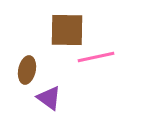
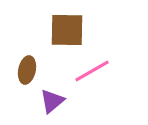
pink line: moved 4 px left, 14 px down; rotated 18 degrees counterclockwise
purple triangle: moved 3 px right, 3 px down; rotated 44 degrees clockwise
